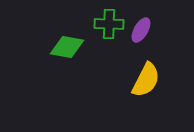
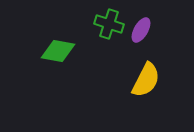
green cross: rotated 16 degrees clockwise
green diamond: moved 9 px left, 4 px down
